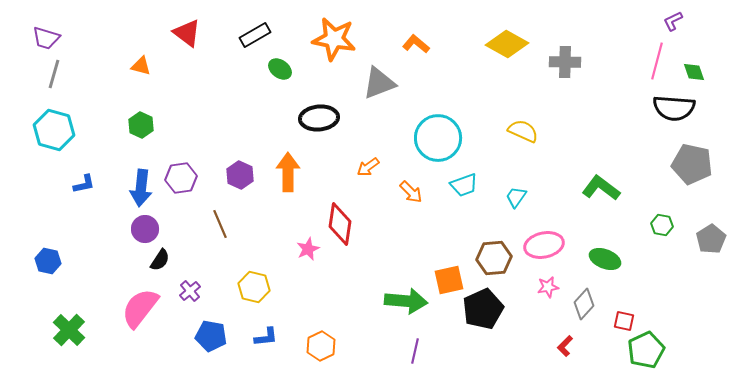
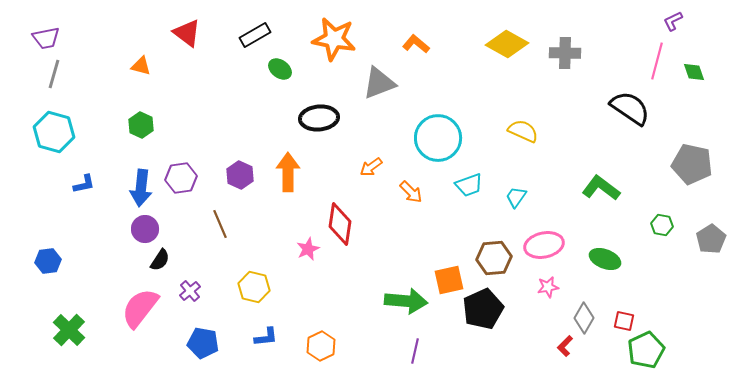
purple trapezoid at (46, 38): rotated 28 degrees counterclockwise
gray cross at (565, 62): moved 9 px up
black semicircle at (674, 108): moved 44 px left; rotated 150 degrees counterclockwise
cyan hexagon at (54, 130): moved 2 px down
orange arrow at (368, 167): moved 3 px right
cyan trapezoid at (464, 185): moved 5 px right
blue hexagon at (48, 261): rotated 20 degrees counterclockwise
gray diamond at (584, 304): moved 14 px down; rotated 12 degrees counterclockwise
blue pentagon at (211, 336): moved 8 px left, 7 px down
